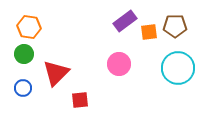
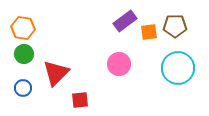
orange hexagon: moved 6 px left, 1 px down
